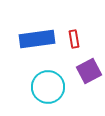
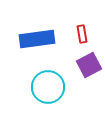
red rectangle: moved 8 px right, 5 px up
purple square: moved 6 px up
